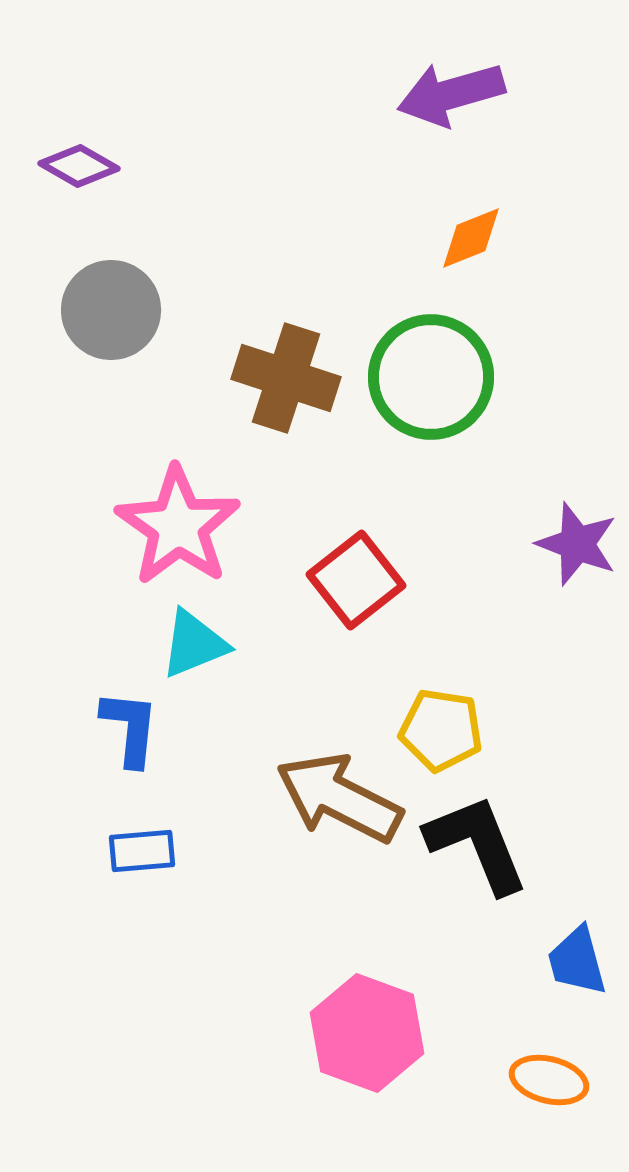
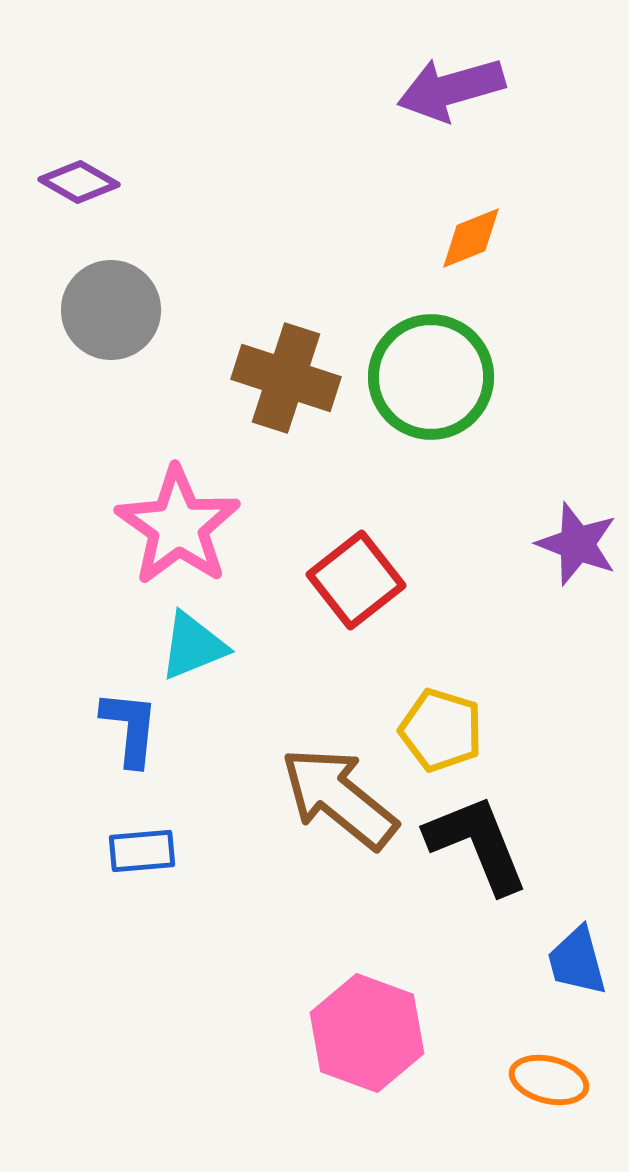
purple arrow: moved 5 px up
purple diamond: moved 16 px down
cyan triangle: moved 1 px left, 2 px down
yellow pentagon: rotated 8 degrees clockwise
brown arrow: rotated 12 degrees clockwise
